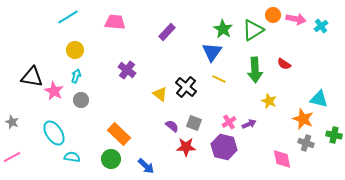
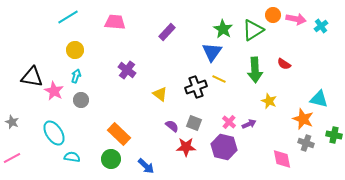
black cross: moved 10 px right; rotated 30 degrees clockwise
pink cross: rotated 16 degrees counterclockwise
pink line: moved 1 px down
